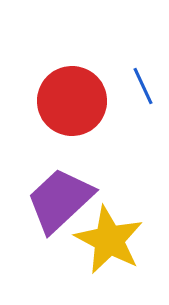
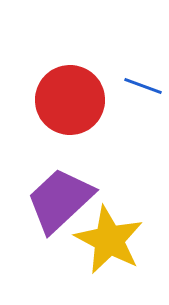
blue line: rotated 45 degrees counterclockwise
red circle: moved 2 px left, 1 px up
